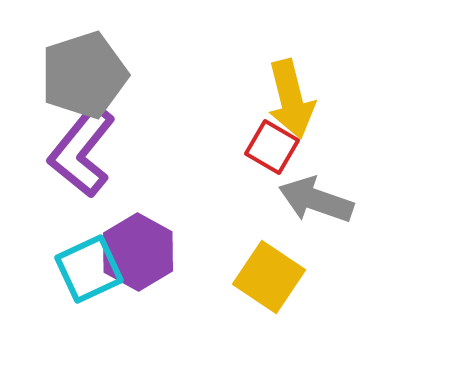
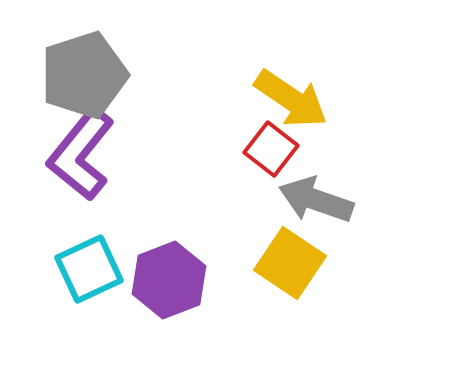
yellow arrow: rotated 42 degrees counterclockwise
red square: moved 1 px left, 2 px down; rotated 8 degrees clockwise
purple L-shape: moved 1 px left, 3 px down
purple hexagon: moved 31 px right, 28 px down; rotated 10 degrees clockwise
yellow square: moved 21 px right, 14 px up
